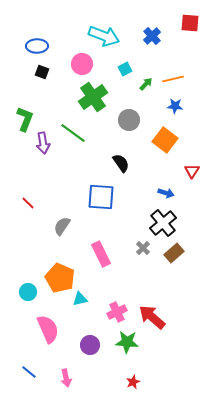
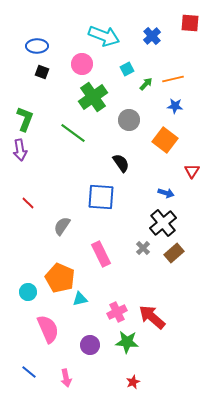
cyan square: moved 2 px right
purple arrow: moved 23 px left, 7 px down
